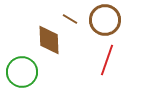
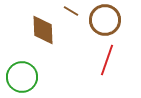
brown line: moved 1 px right, 8 px up
brown diamond: moved 6 px left, 10 px up
green circle: moved 5 px down
